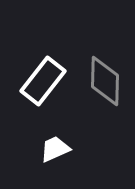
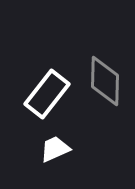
white rectangle: moved 4 px right, 13 px down
